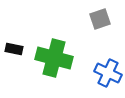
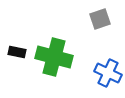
black rectangle: moved 3 px right, 3 px down
green cross: moved 1 px up
